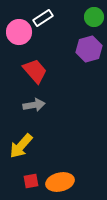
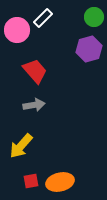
white rectangle: rotated 12 degrees counterclockwise
pink circle: moved 2 px left, 2 px up
